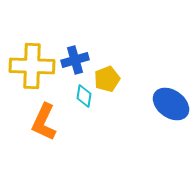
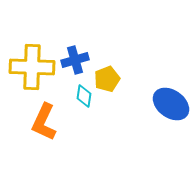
yellow cross: moved 1 px down
